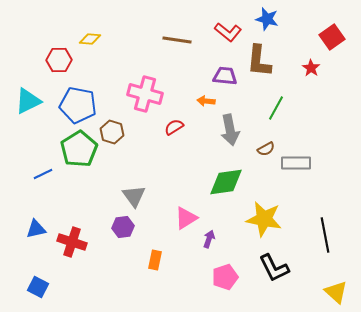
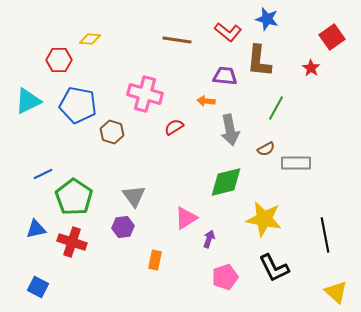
green pentagon: moved 5 px left, 48 px down; rotated 6 degrees counterclockwise
green diamond: rotated 6 degrees counterclockwise
